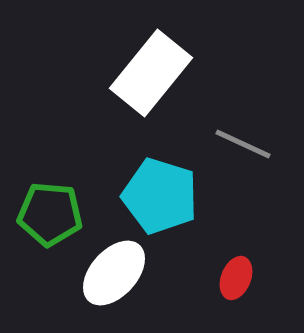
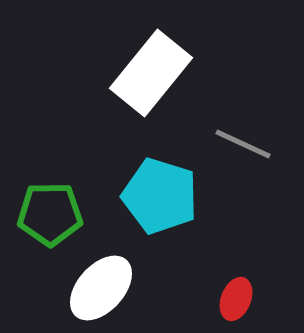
green pentagon: rotated 6 degrees counterclockwise
white ellipse: moved 13 px left, 15 px down
red ellipse: moved 21 px down
